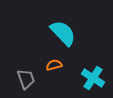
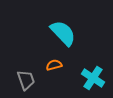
gray trapezoid: moved 1 px down
